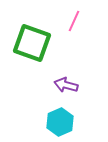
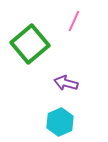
green square: moved 2 px left, 1 px down; rotated 30 degrees clockwise
purple arrow: moved 2 px up
